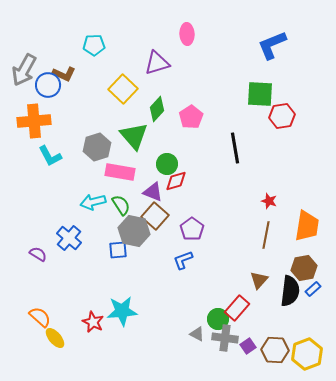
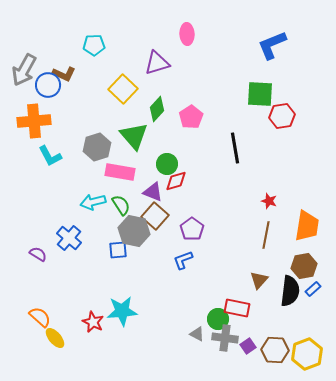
brown hexagon at (304, 268): moved 2 px up
red rectangle at (237, 308): rotated 60 degrees clockwise
